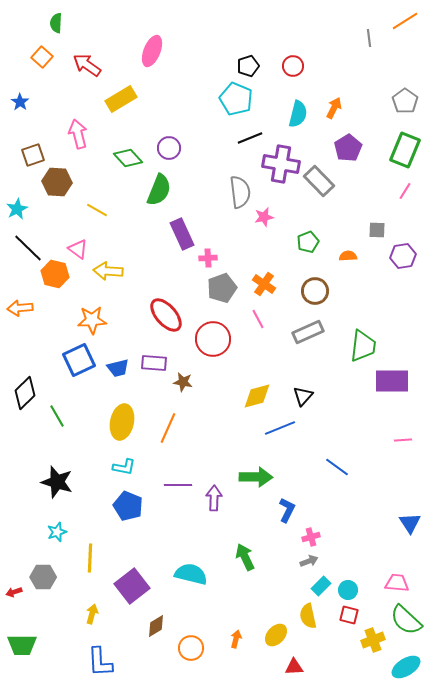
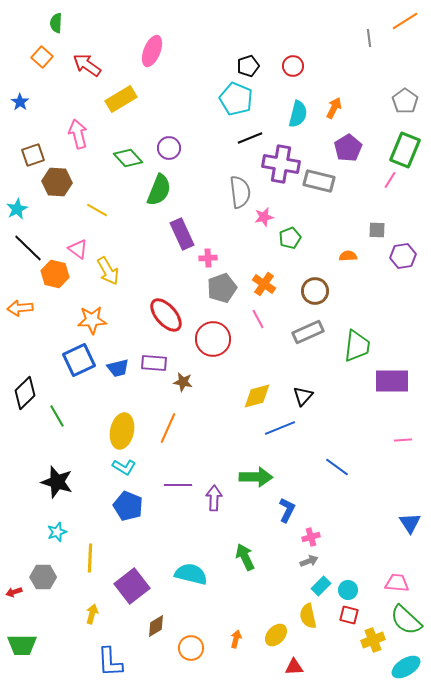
gray rectangle at (319, 181): rotated 32 degrees counterclockwise
pink line at (405, 191): moved 15 px left, 11 px up
green pentagon at (308, 242): moved 18 px left, 4 px up
yellow arrow at (108, 271): rotated 124 degrees counterclockwise
green trapezoid at (363, 346): moved 6 px left
yellow ellipse at (122, 422): moved 9 px down
cyan L-shape at (124, 467): rotated 20 degrees clockwise
blue L-shape at (100, 662): moved 10 px right
